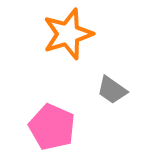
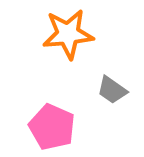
orange star: rotated 12 degrees clockwise
